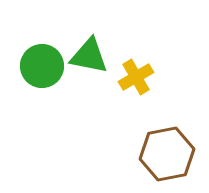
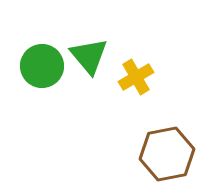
green triangle: rotated 39 degrees clockwise
